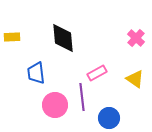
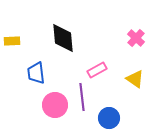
yellow rectangle: moved 4 px down
pink rectangle: moved 3 px up
